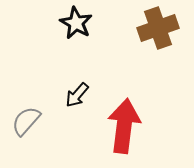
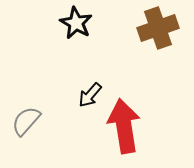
black arrow: moved 13 px right
red arrow: rotated 16 degrees counterclockwise
